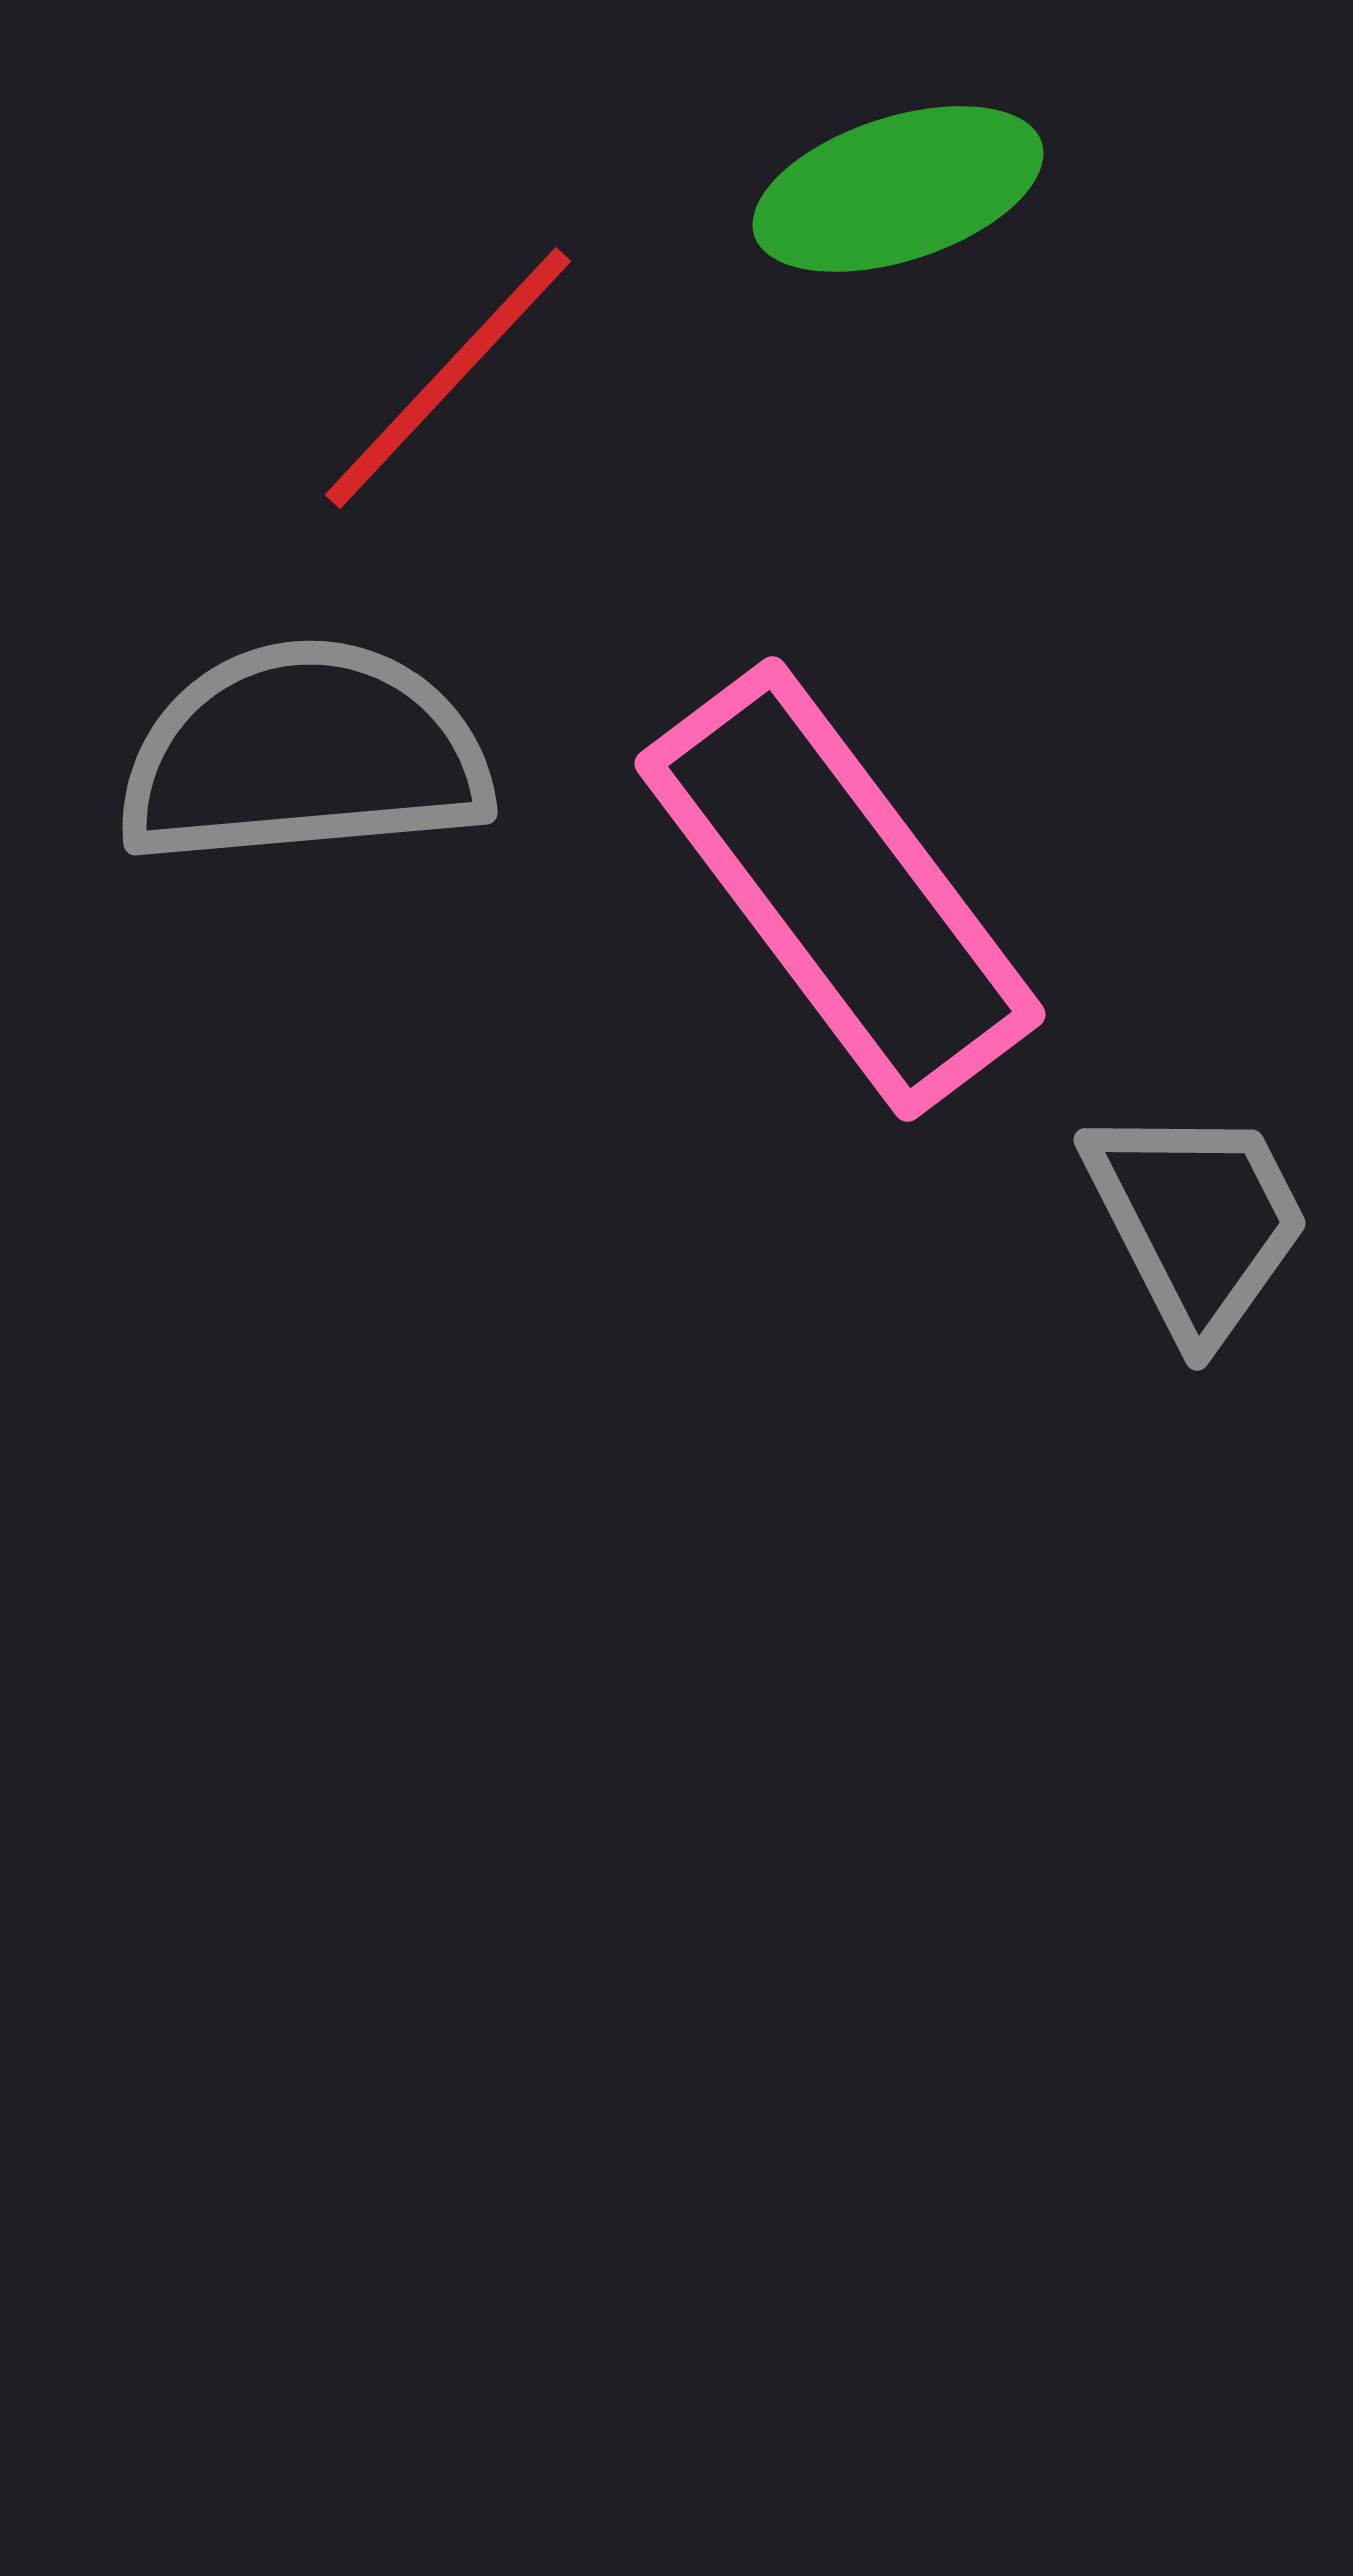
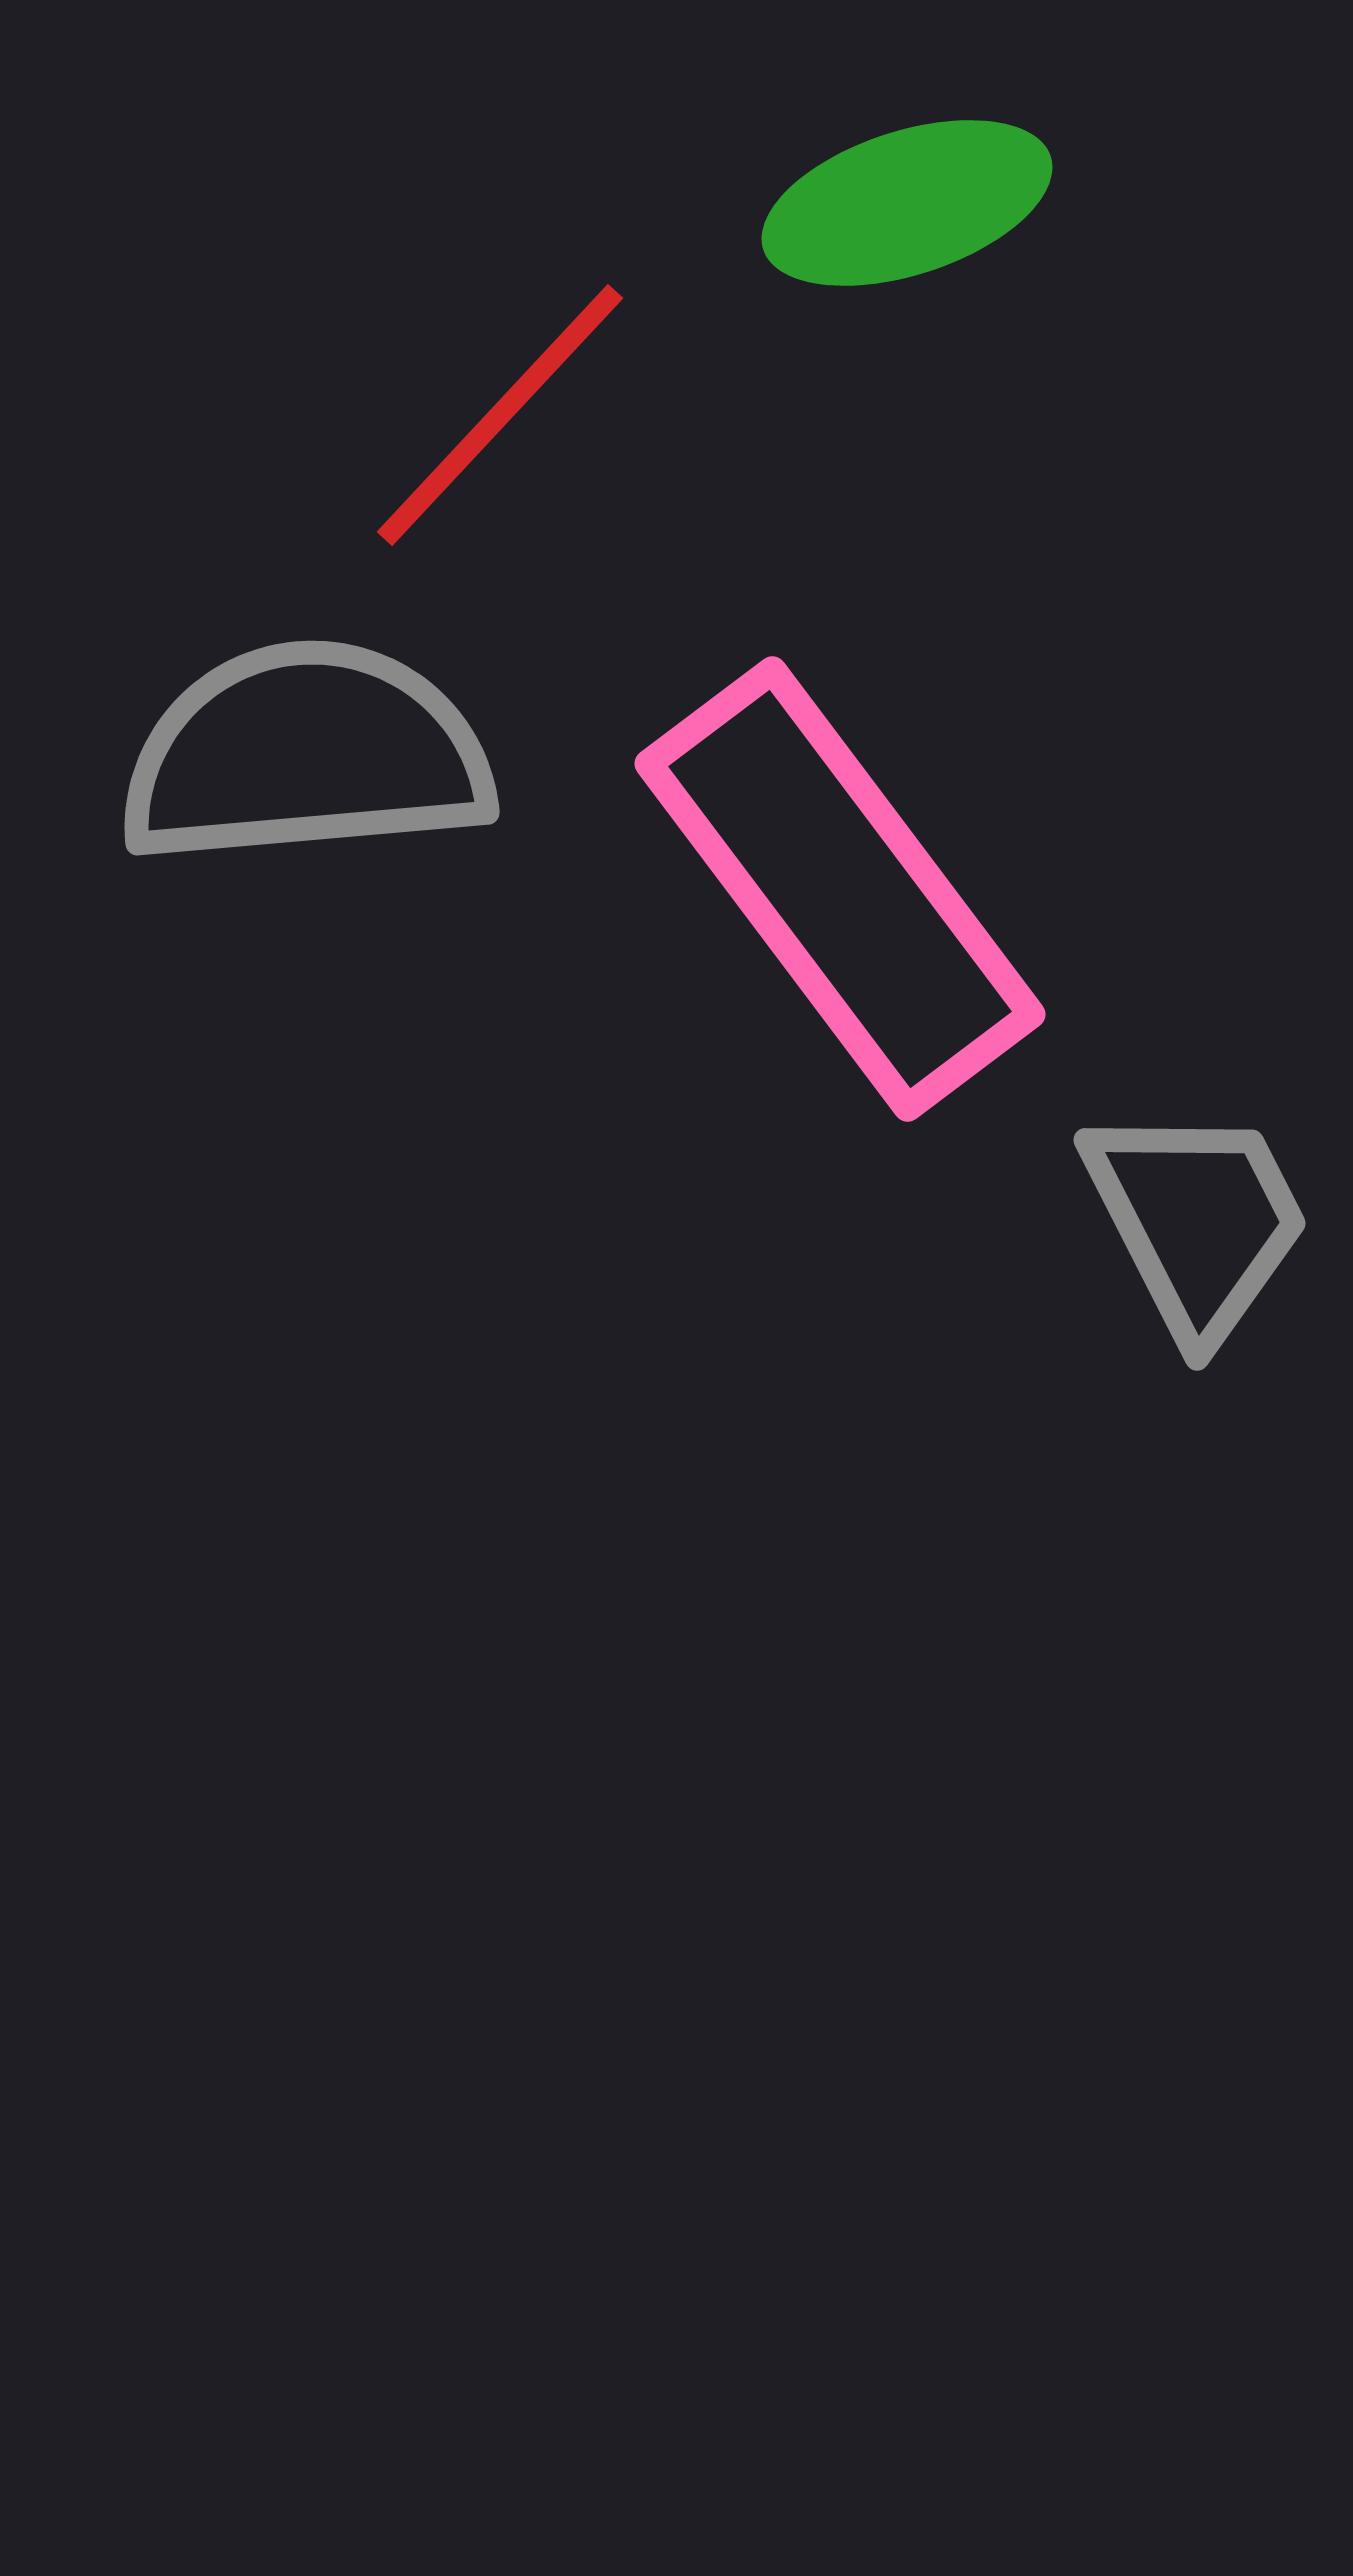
green ellipse: moved 9 px right, 14 px down
red line: moved 52 px right, 37 px down
gray semicircle: moved 2 px right
